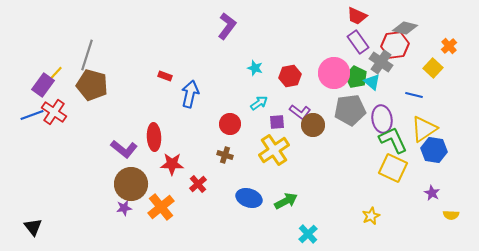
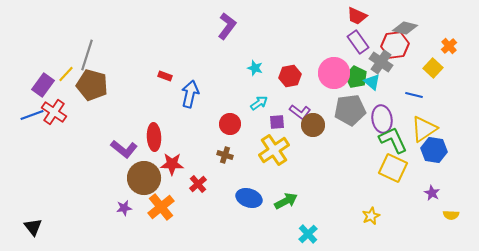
yellow line at (55, 74): moved 11 px right
brown circle at (131, 184): moved 13 px right, 6 px up
